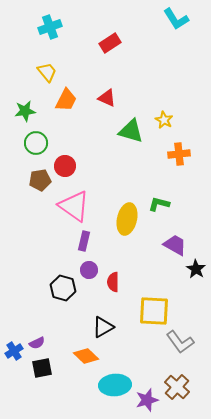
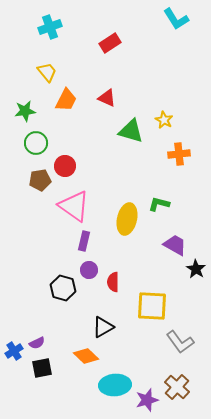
yellow square: moved 2 px left, 5 px up
